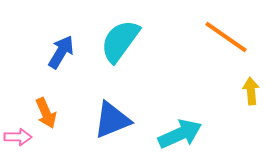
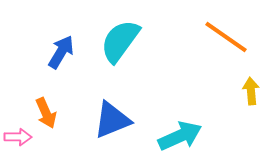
cyan arrow: moved 2 px down
